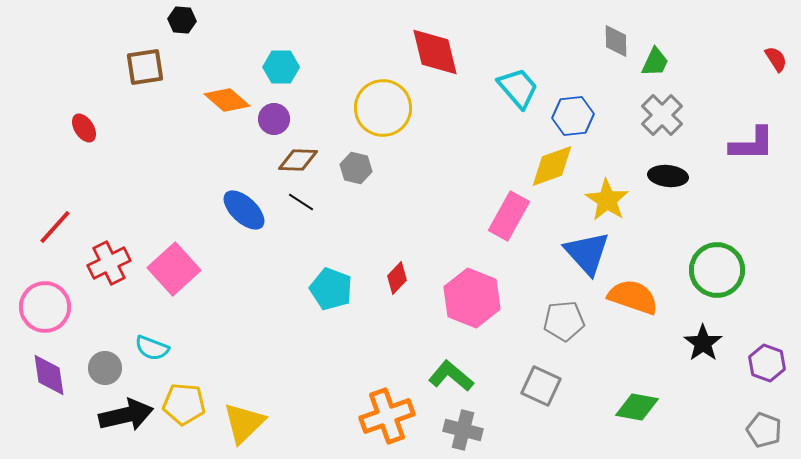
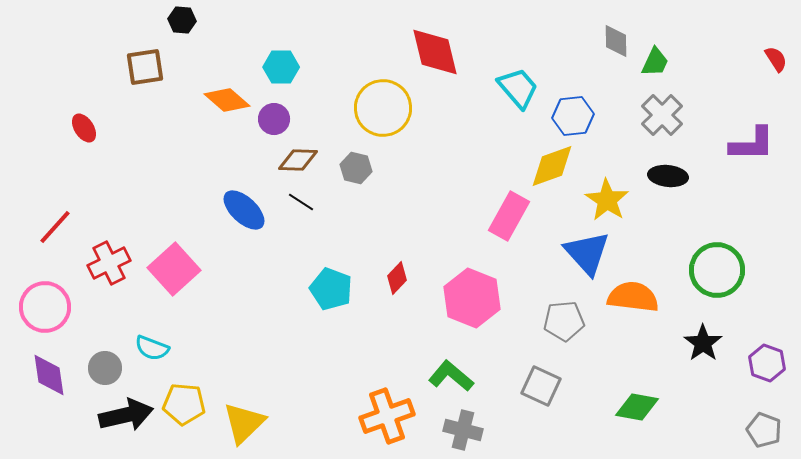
orange semicircle at (633, 297): rotated 12 degrees counterclockwise
